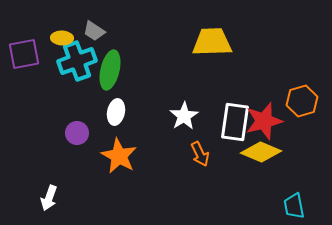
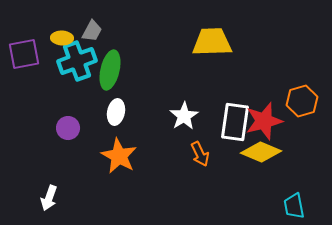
gray trapezoid: moved 2 px left; rotated 95 degrees counterclockwise
purple circle: moved 9 px left, 5 px up
